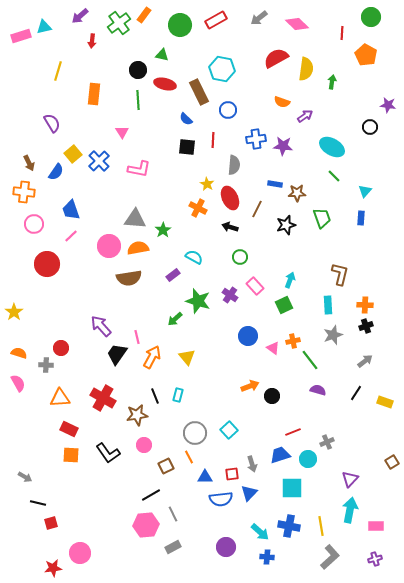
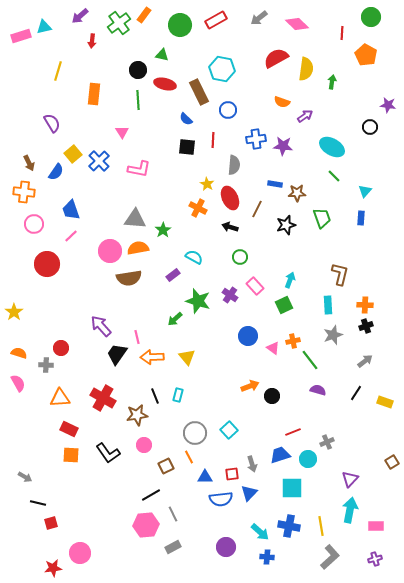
pink circle at (109, 246): moved 1 px right, 5 px down
orange arrow at (152, 357): rotated 120 degrees counterclockwise
